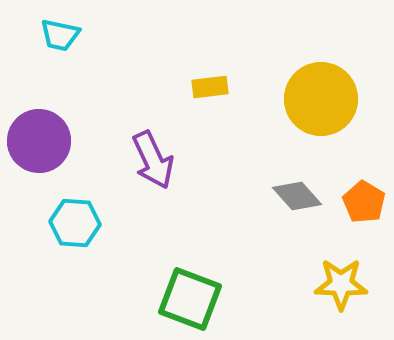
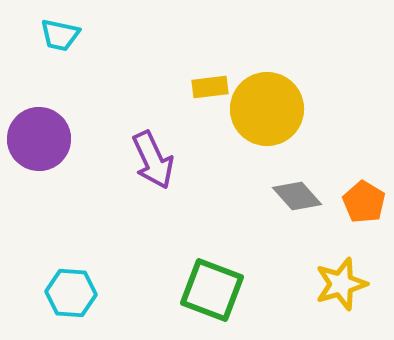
yellow circle: moved 54 px left, 10 px down
purple circle: moved 2 px up
cyan hexagon: moved 4 px left, 70 px down
yellow star: rotated 18 degrees counterclockwise
green square: moved 22 px right, 9 px up
